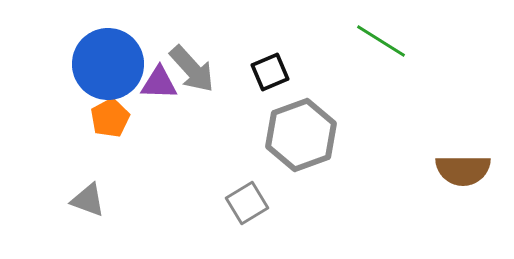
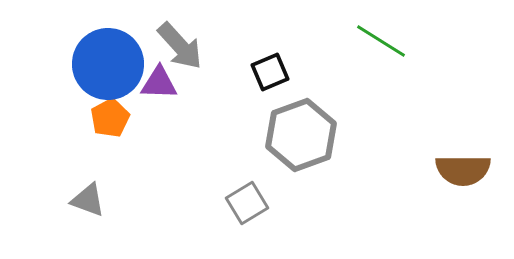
gray arrow: moved 12 px left, 23 px up
